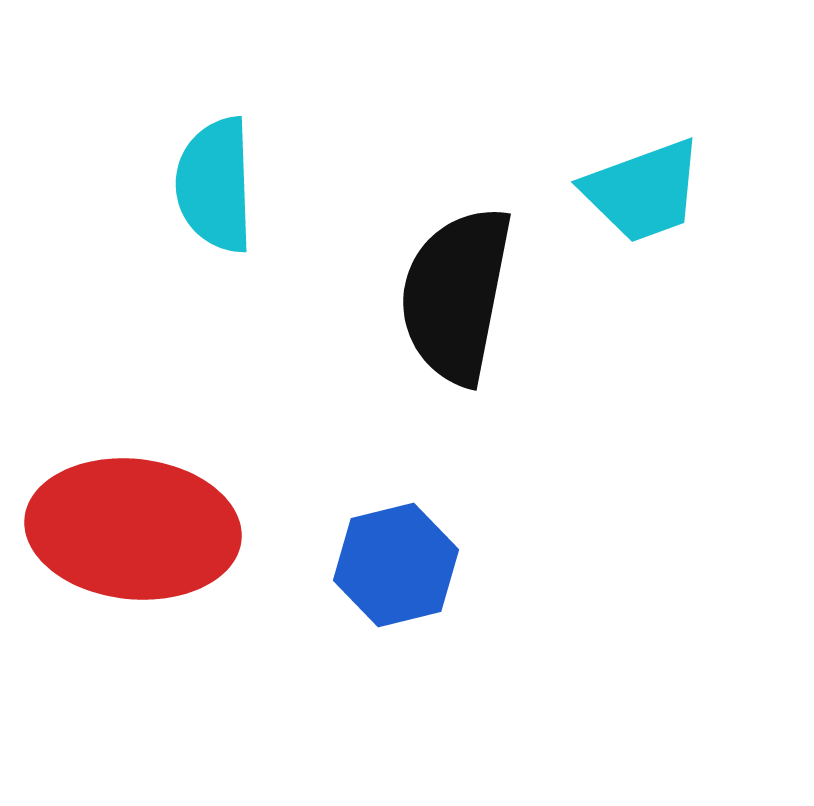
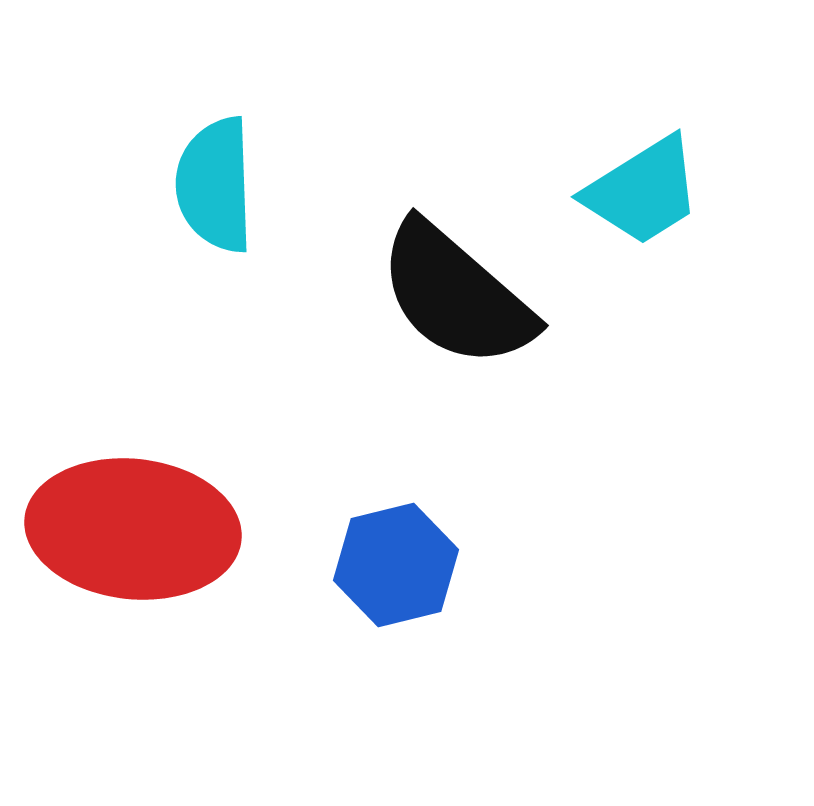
cyan trapezoid: rotated 12 degrees counterclockwise
black semicircle: rotated 60 degrees counterclockwise
